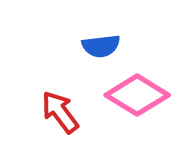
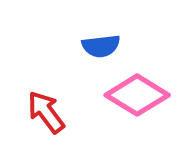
red arrow: moved 14 px left
